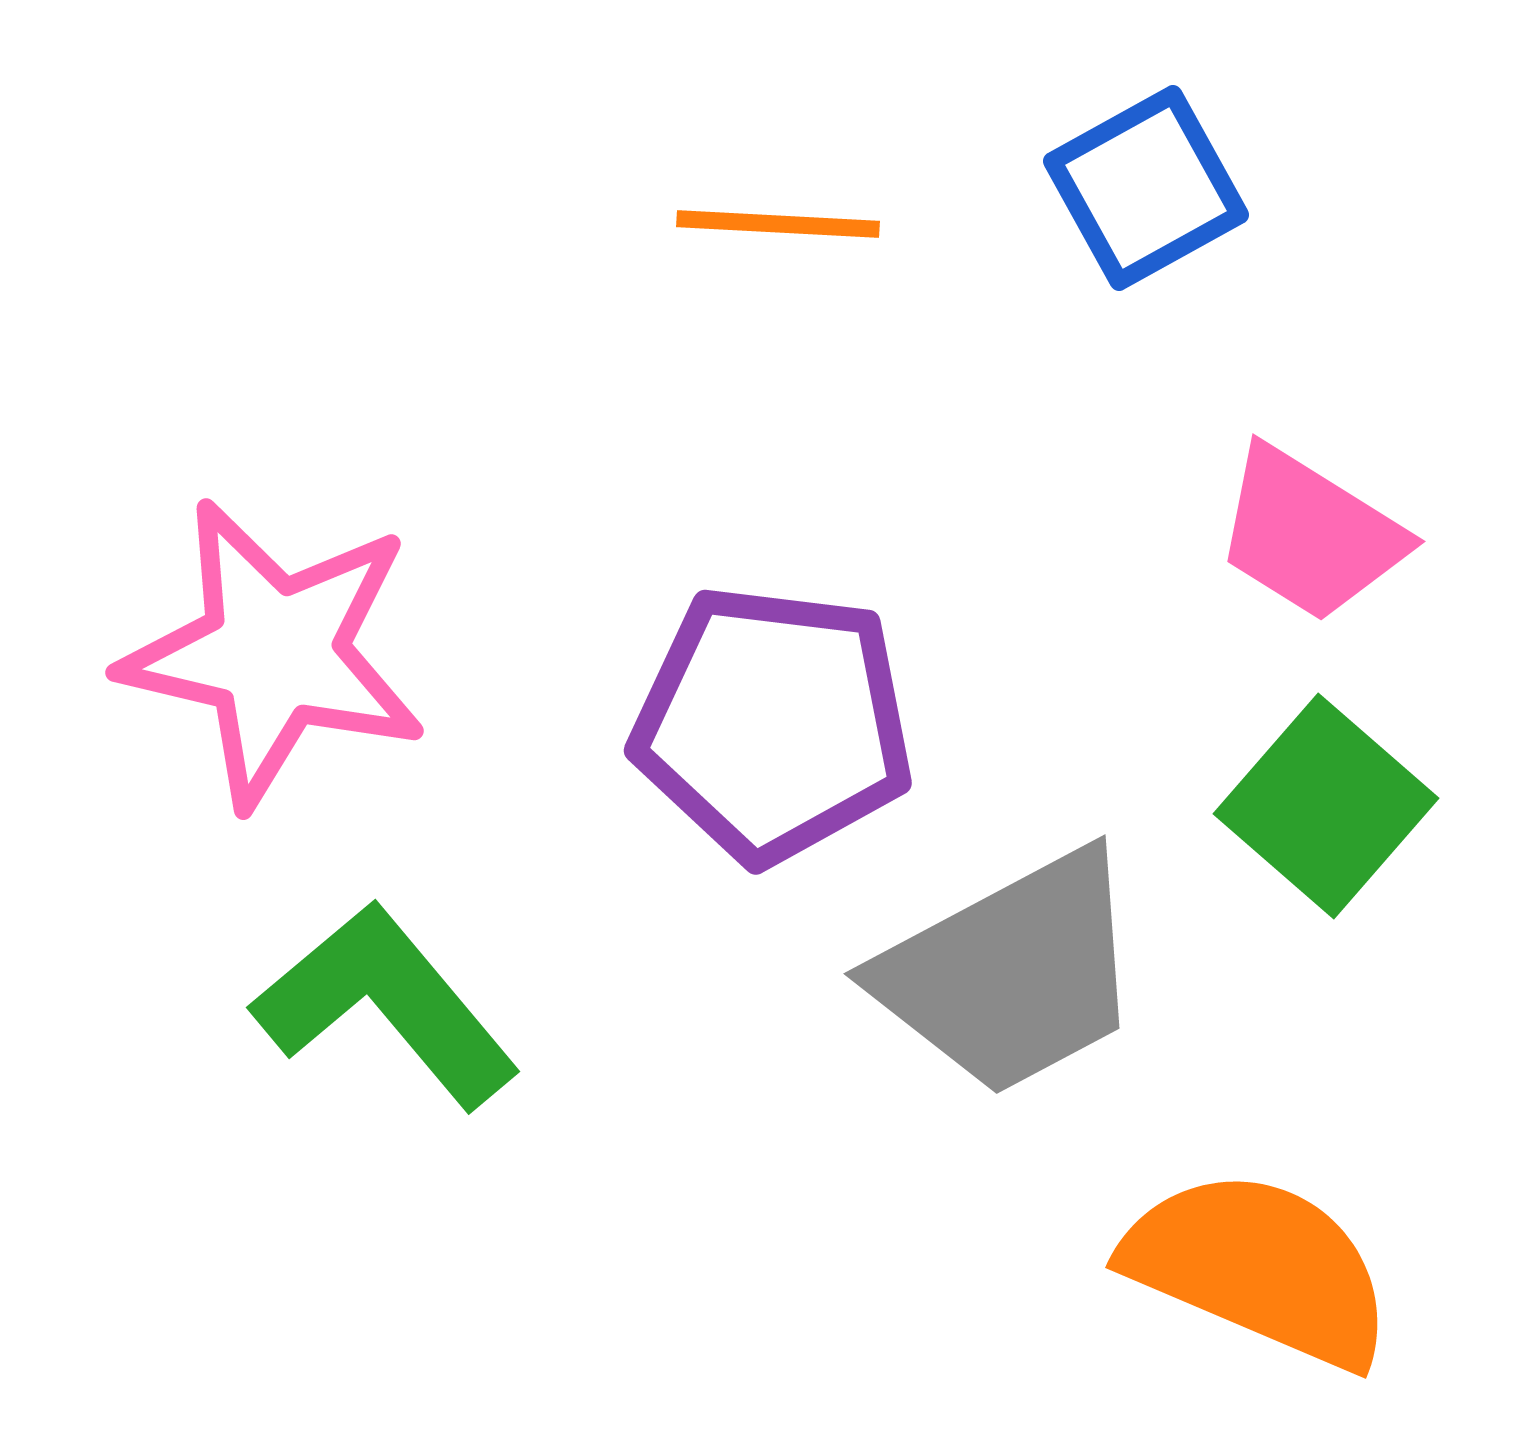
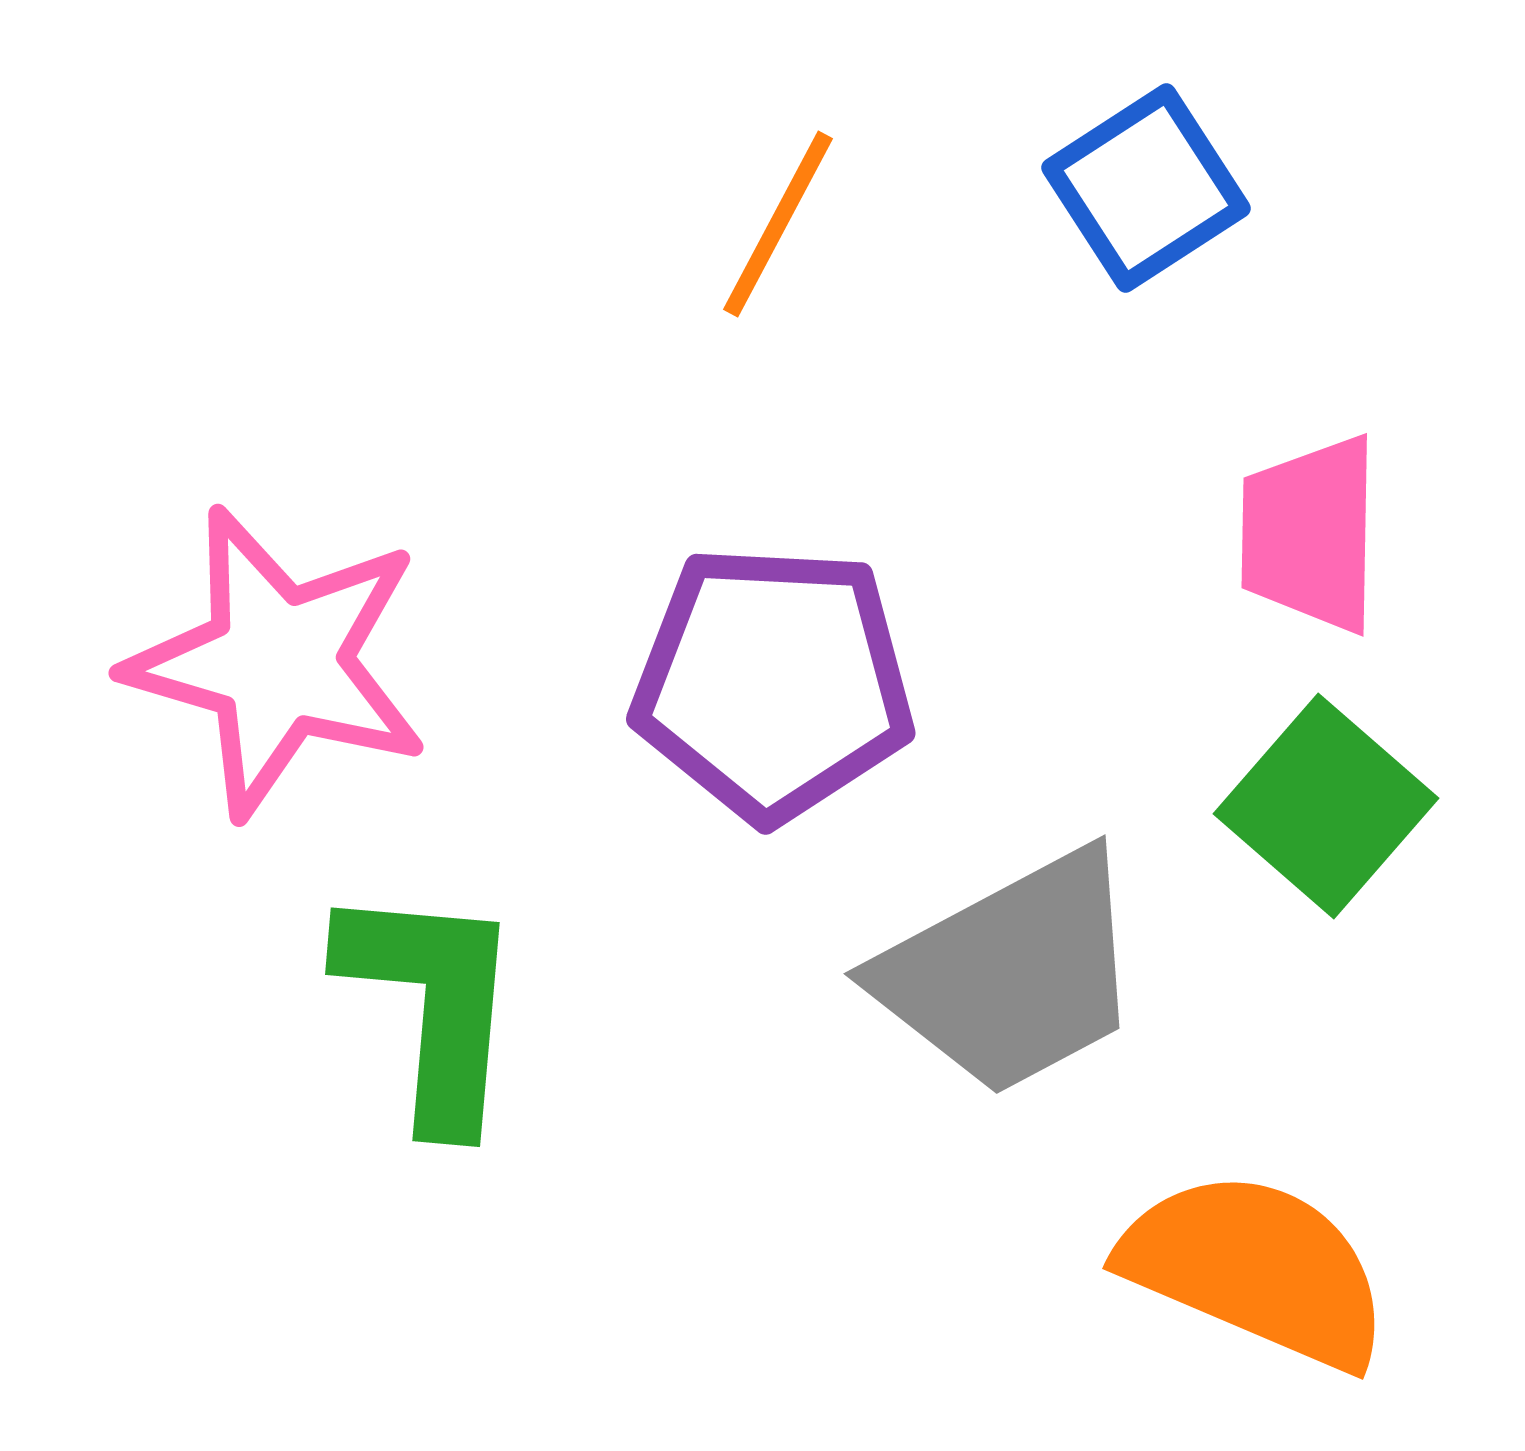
blue square: rotated 4 degrees counterclockwise
orange line: rotated 65 degrees counterclockwise
pink trapezoid: rotated 59 degrees clockwise
pink star: moved 4 px right, 9 px down; rotated 3 degrees clockwise
purple pentagon: moved 41 px up; rotated 4 degrees counterclockwise
green L-shape: moved 46 px right; rotated 45 degrees clockwise
orange semicircle: moved 3 px left, 1 px down
